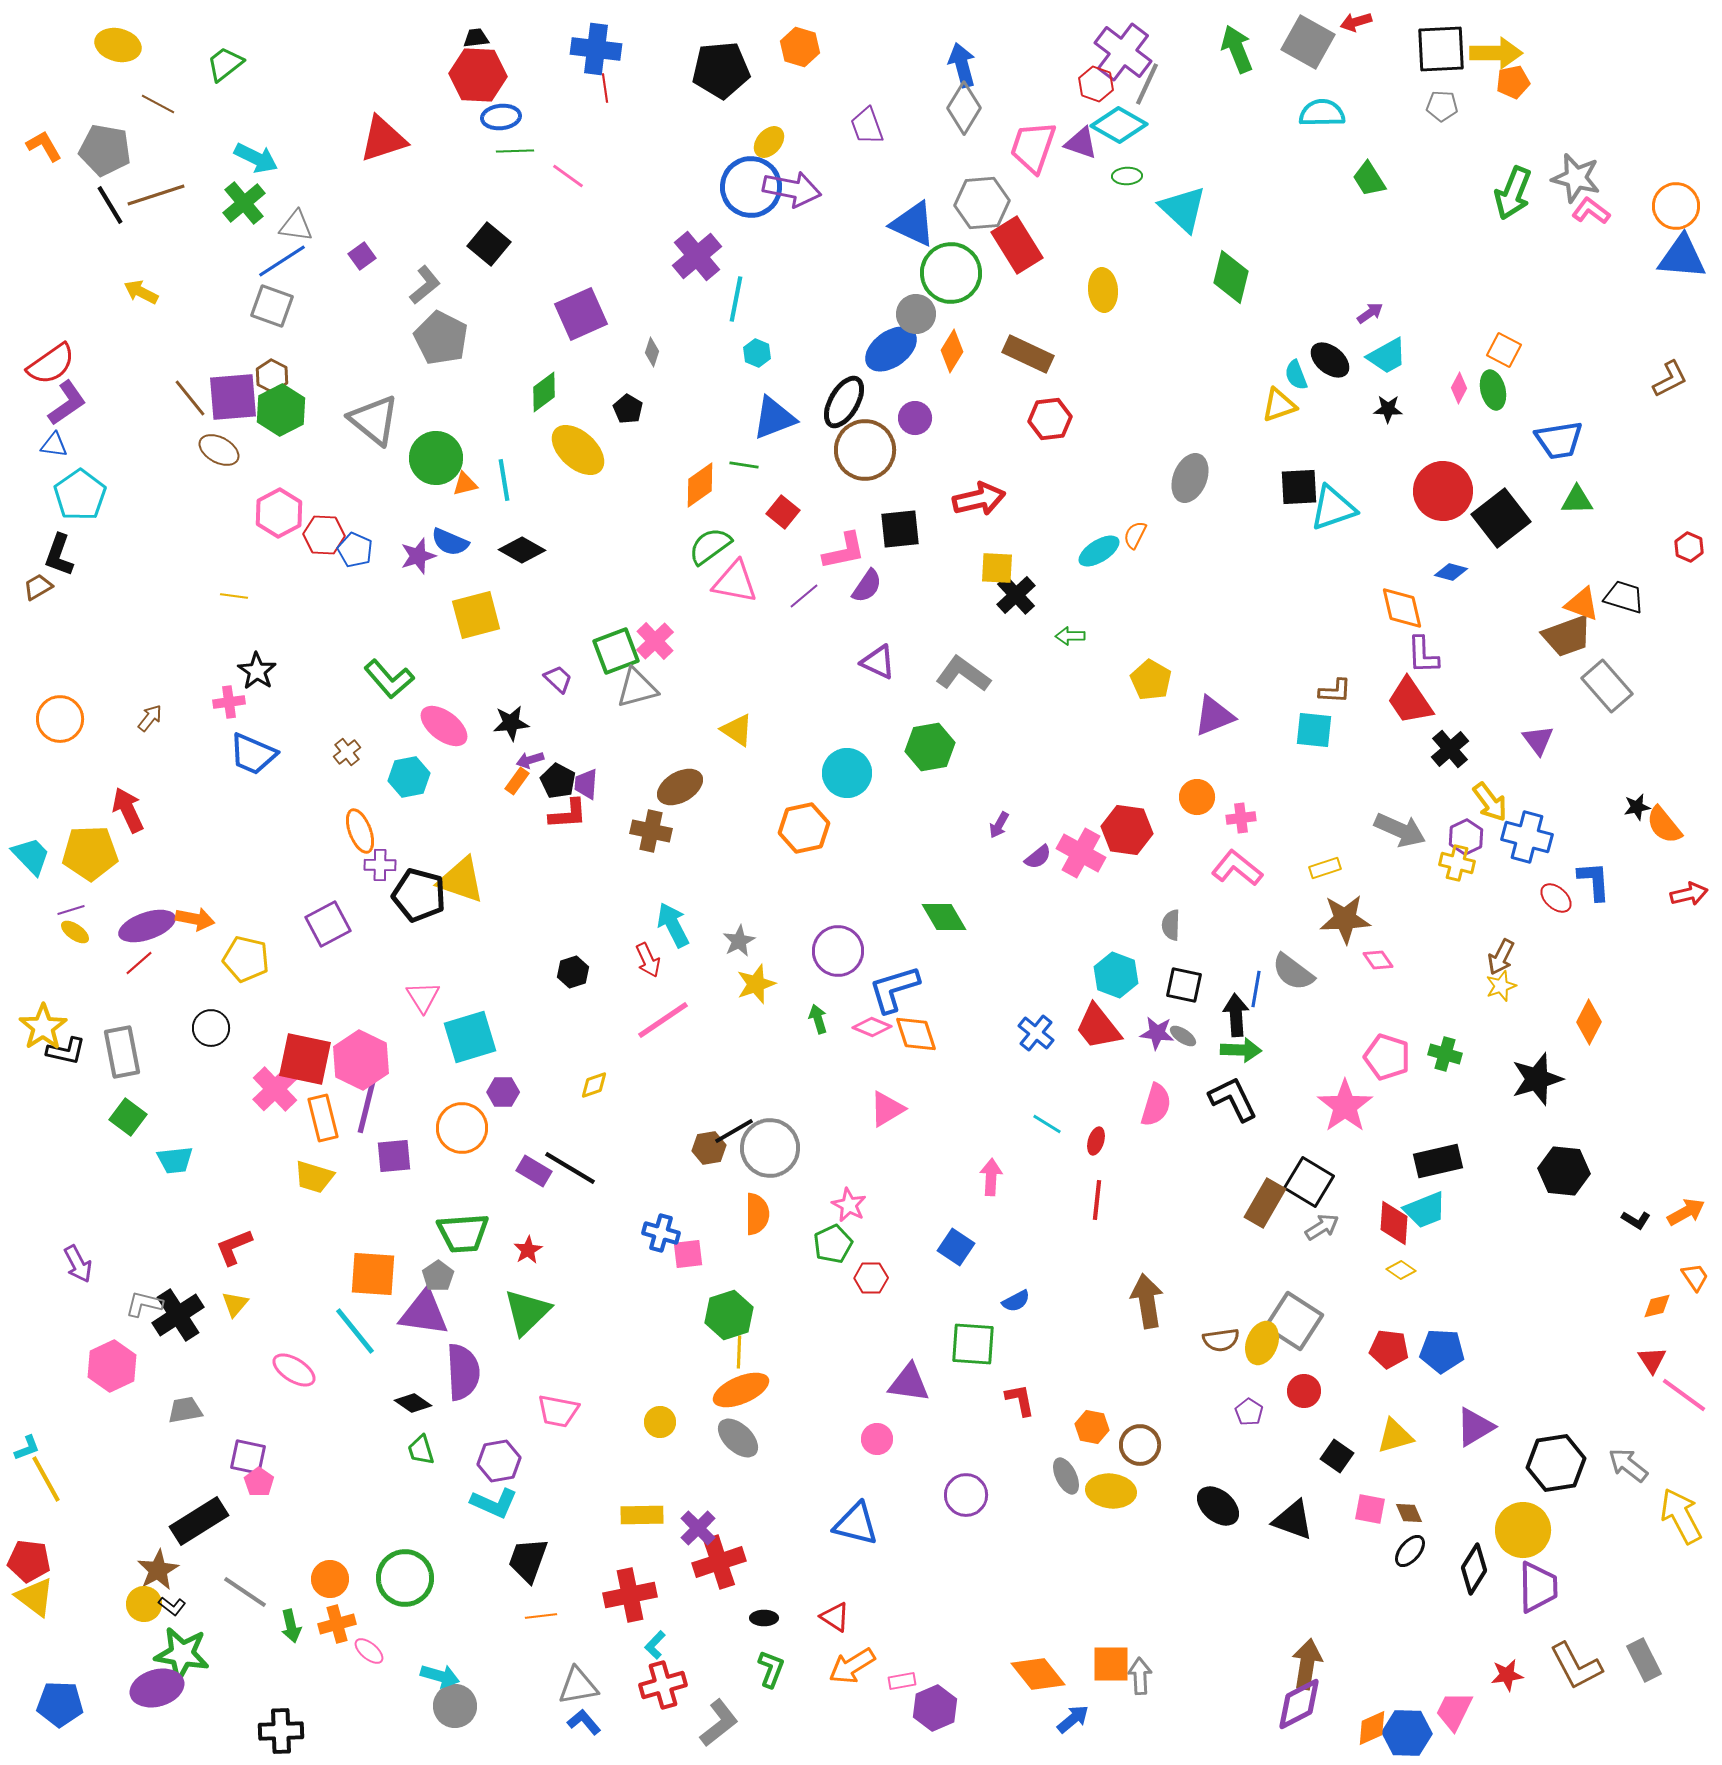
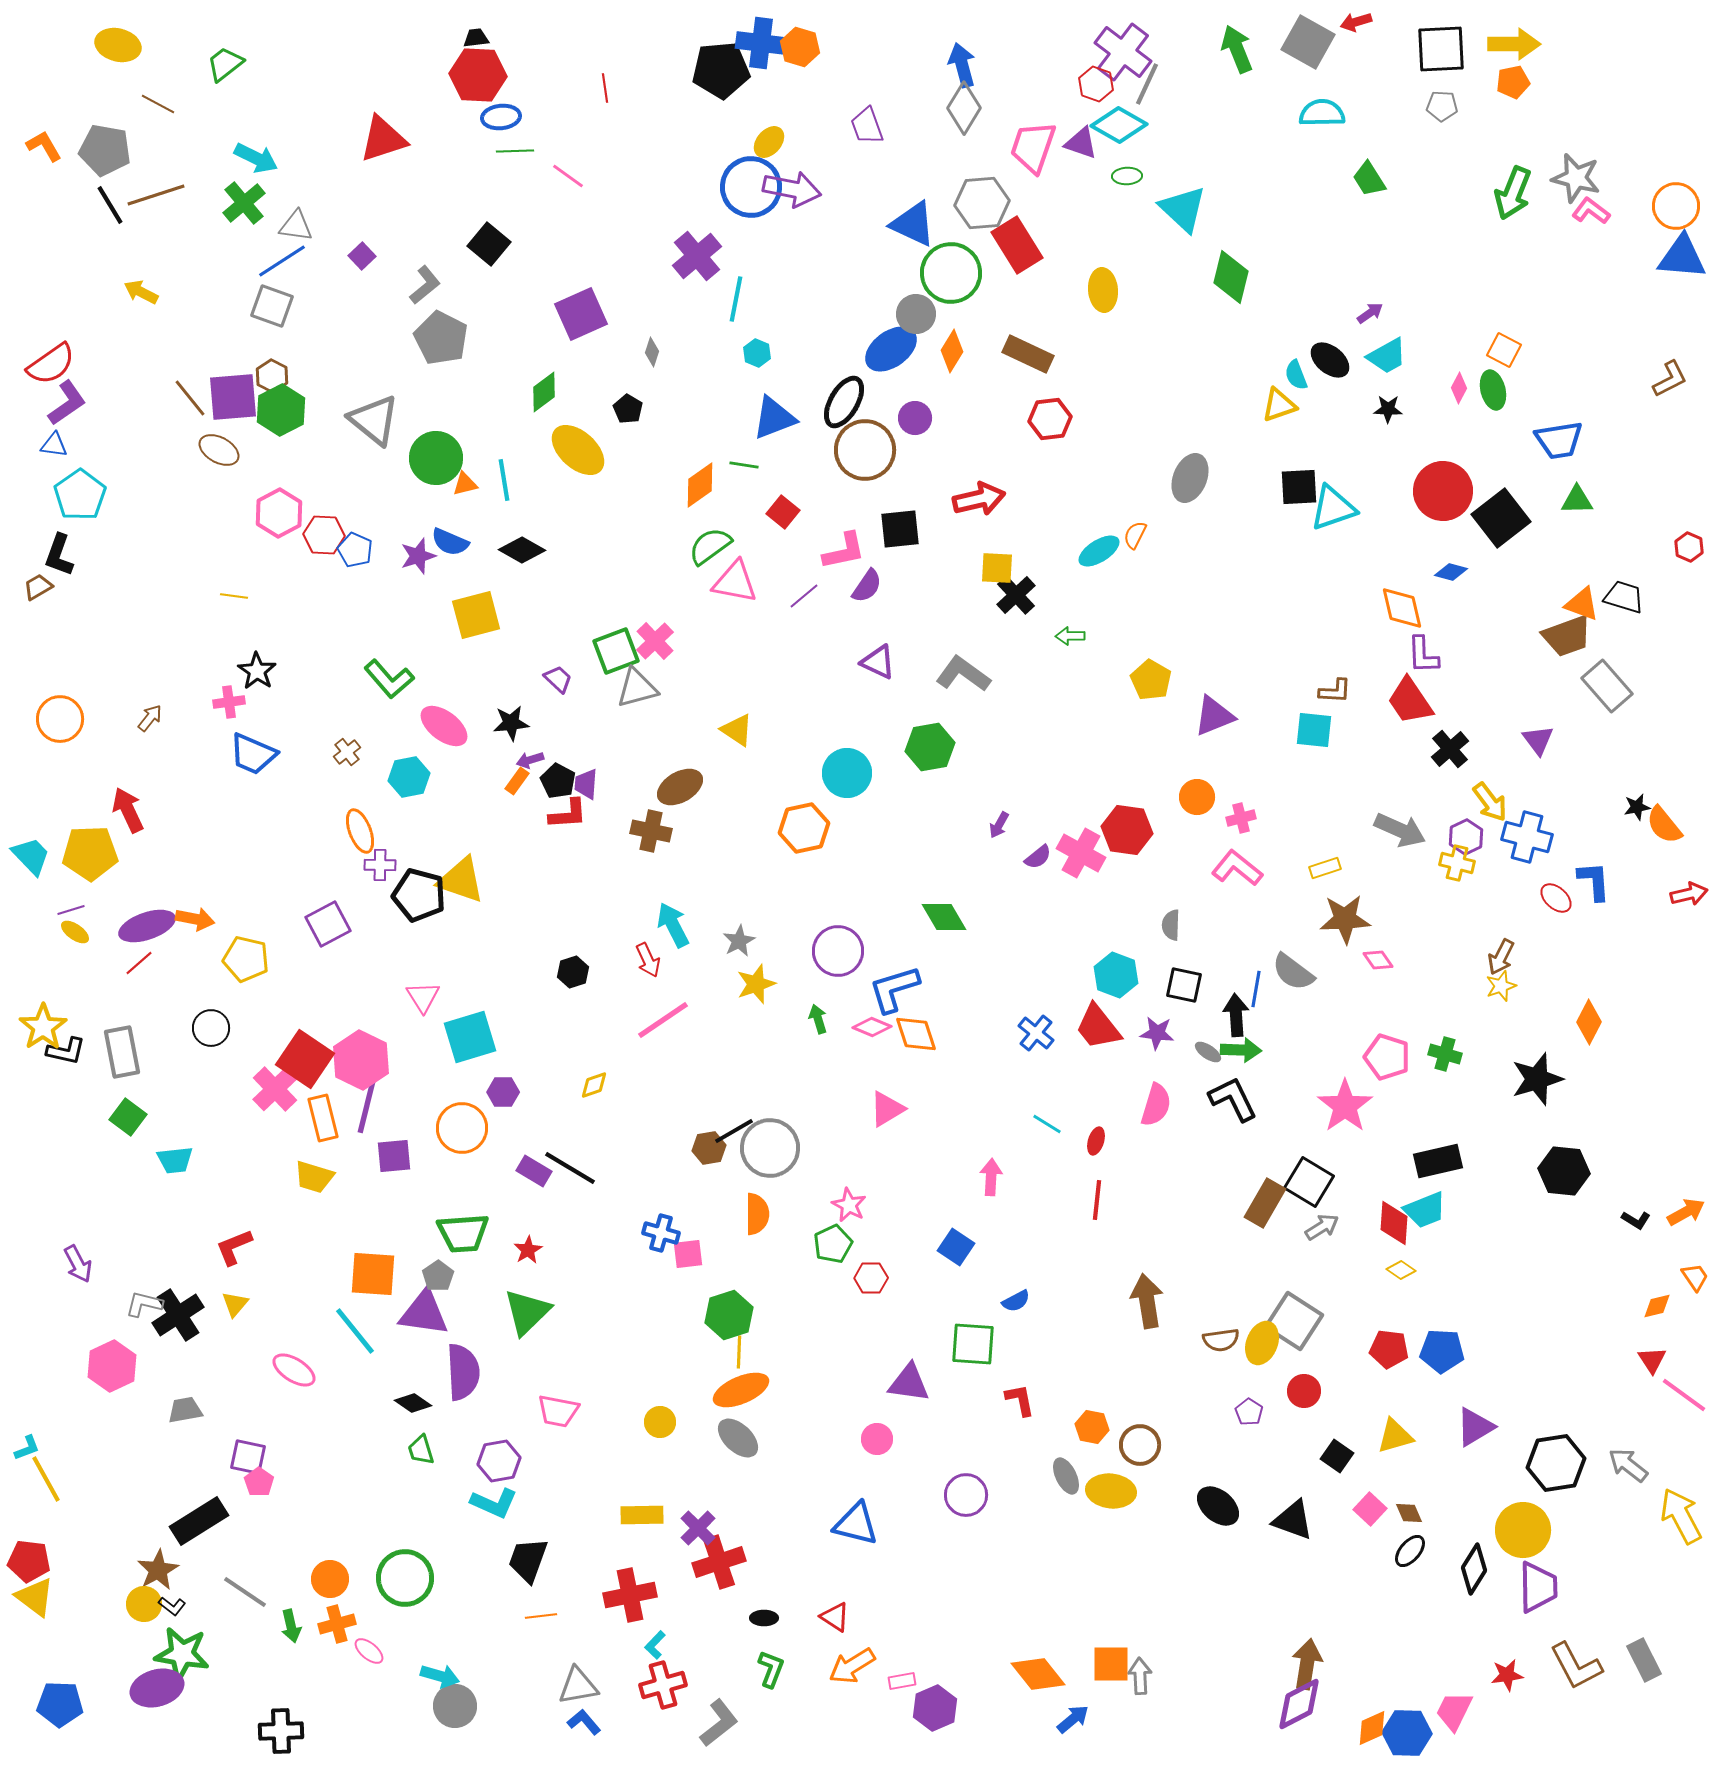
blue cross at (596, 49): moved 165 px right, 6 px up
yellow arrow at (1496, 53): moved 18 px right, 9 px up
purple square at (362, 256): rotated 8 degrees counterclockwise
pink cross at (1241, 818): rotated 8 degrees counterclockwise
gray ellipse at (1183, 1036): moved 25 px right, 16 px down
red square at (305, 1059): rotated 22 degrees clockwise
pink square at (1370, 1509): rotated 32 degrees clockwise
